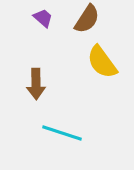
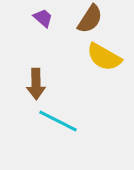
brown semicircle: moved 3 px right
yellow semicircle: moved 2 px right, 5 px up; rotated 24 degrees counterclockwise
cyan line: moved 4 px left, 12 px up; rotated 9 degrees clockwise
